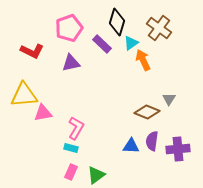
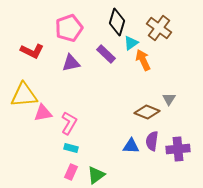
purple rectangle: moved 4 px right, 10 px down
pink L-shape: moved 7 px left, 5 px up
